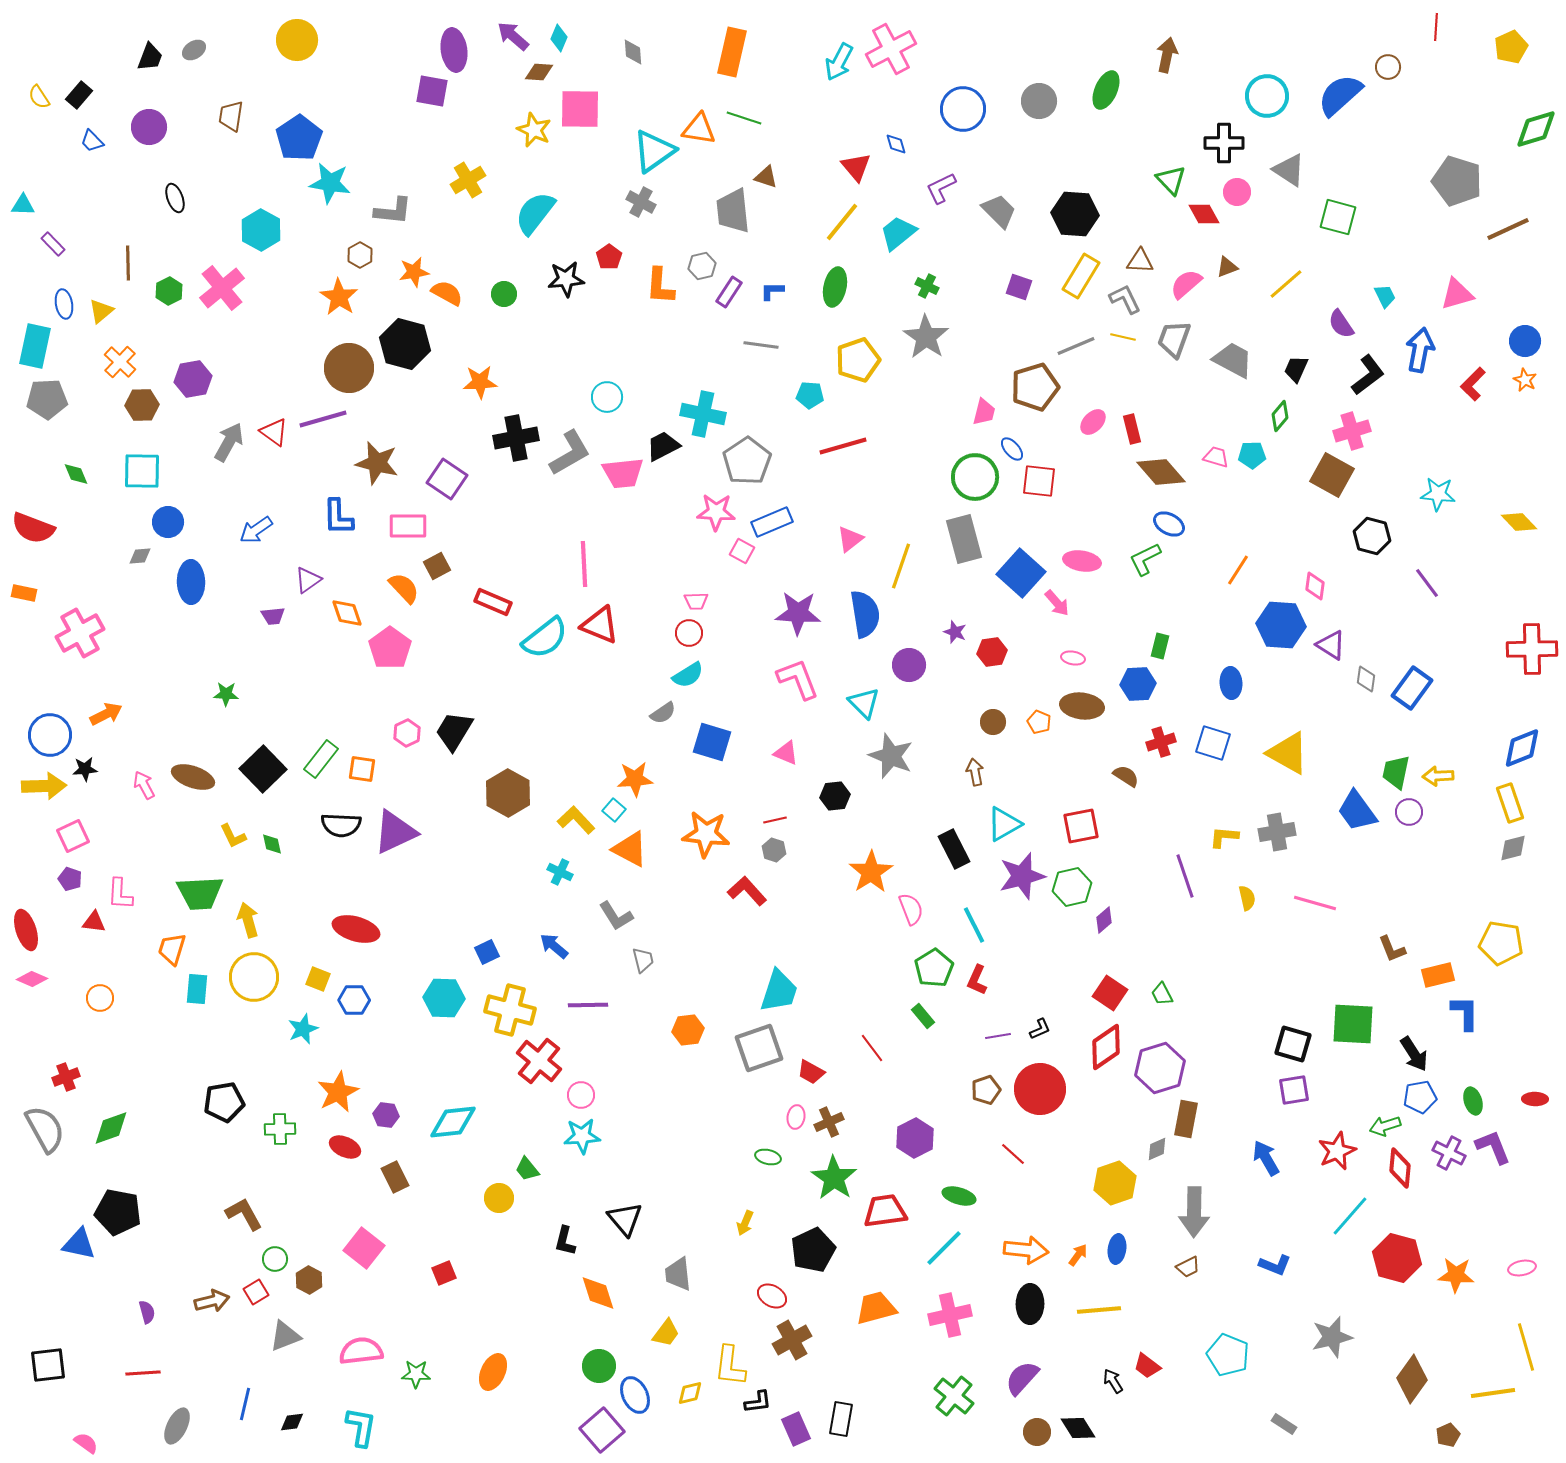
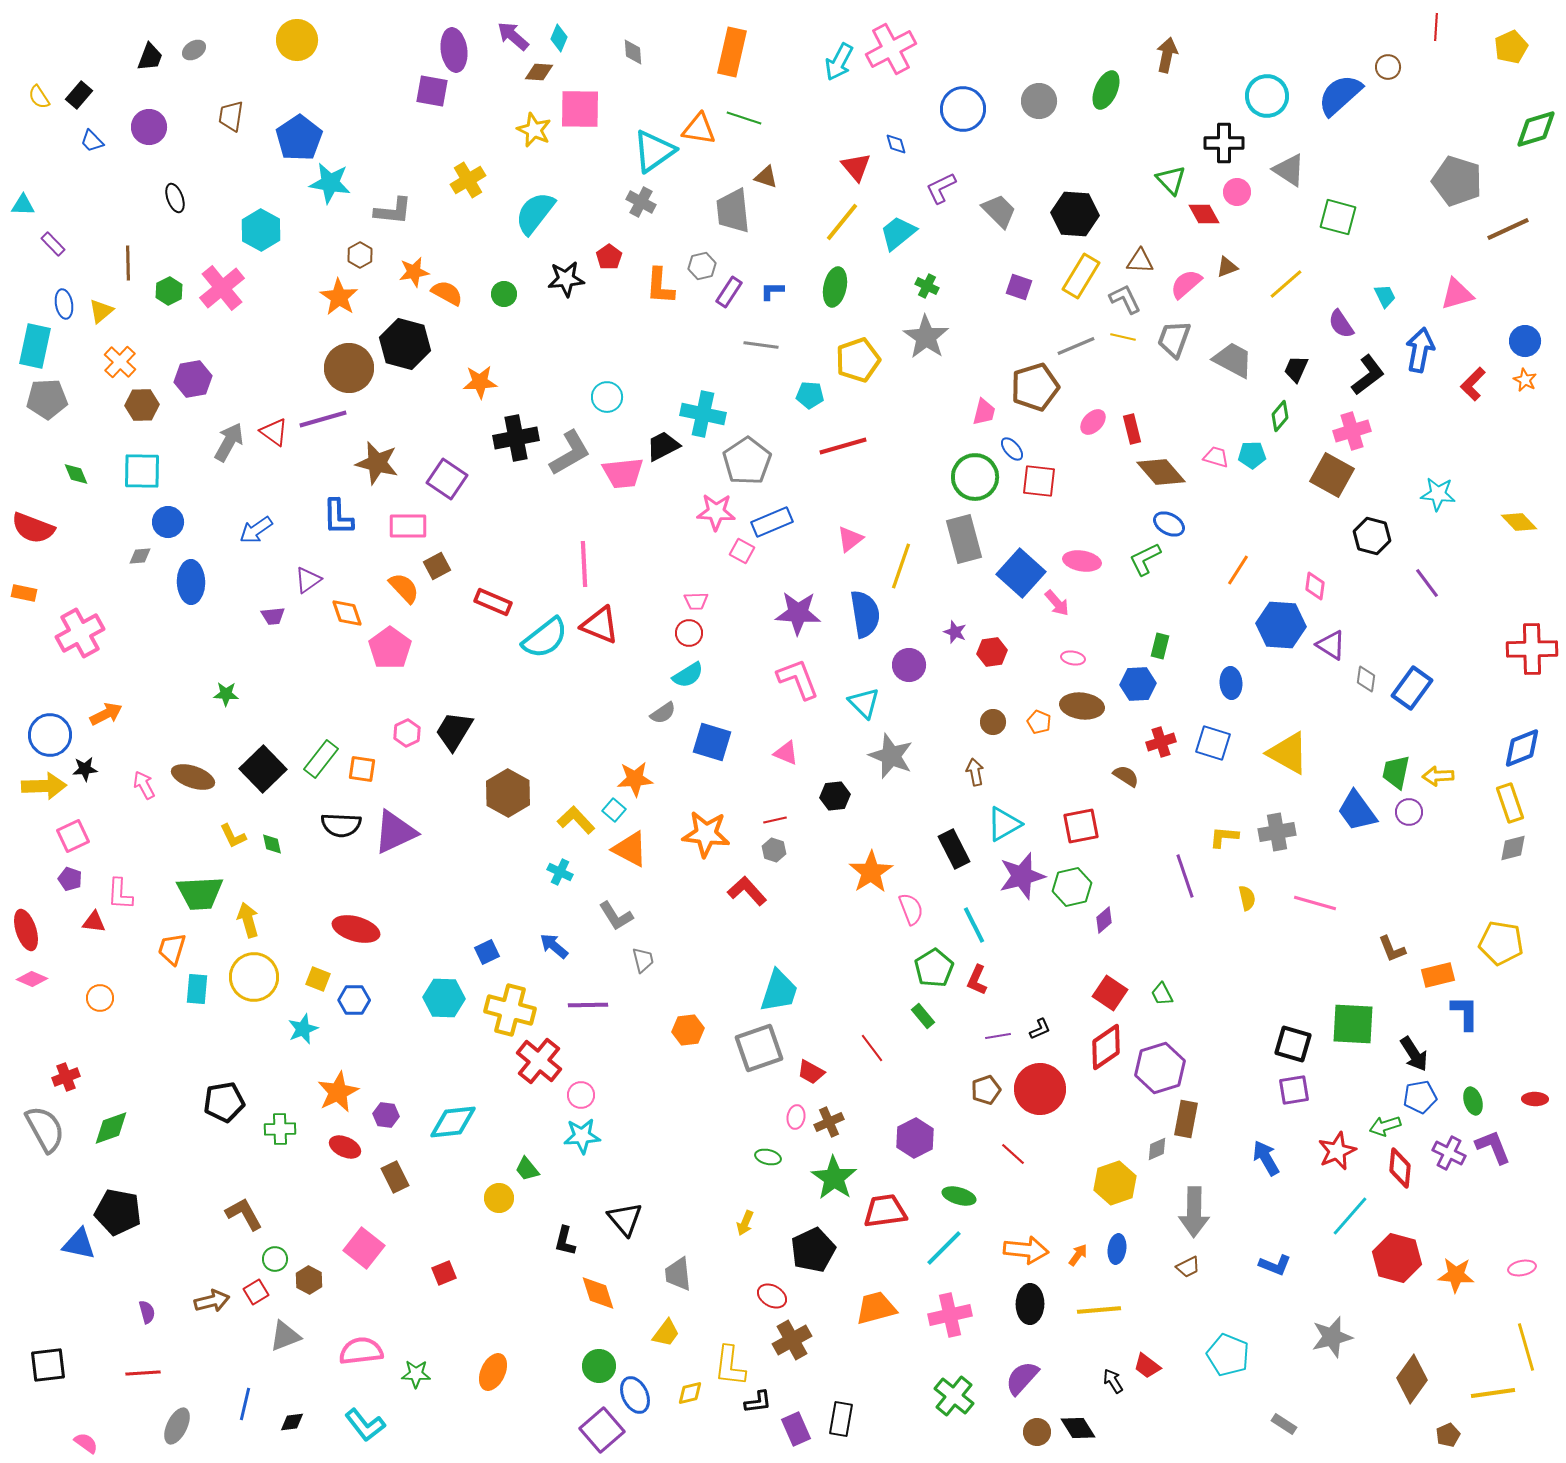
cyan L-shape at (361, 1427): moved 4 px right, 2 px up; rotated 132 degrees clockwise
